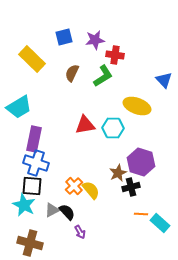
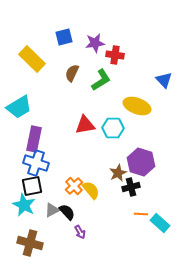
purple star: moved 3 px down
green L-shape: moved 2 px left, 4 px down
black square: rotated 15 degrees counterclockwise
